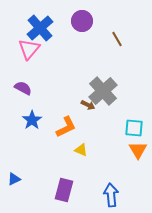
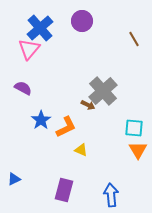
brown line: moved 17 px right
blue star: moved 9 px right
